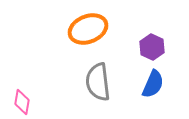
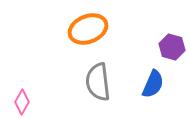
purple hexagon: moved 20 px right; rotated 10 degrees counterclockwise
pink diamond: rotated 20 degrees clockwise
